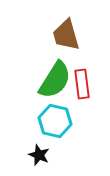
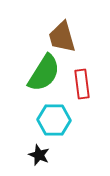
brown trapezoid: moved 4 px left, 2 px down
green semicircle: moved 11 px left, 7 px up
cyan hexagon: moved 1 px left, 1 px up; rotated 12 degrees counterclockwise
